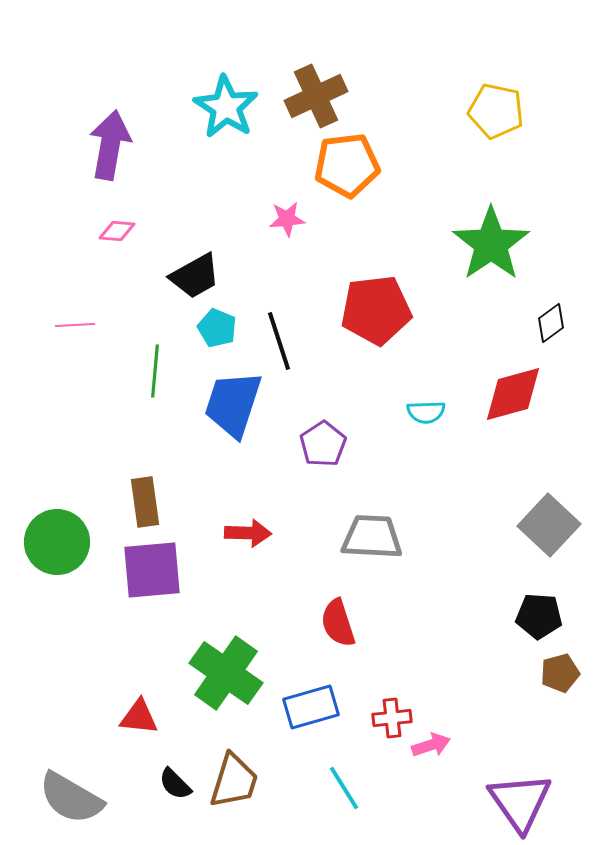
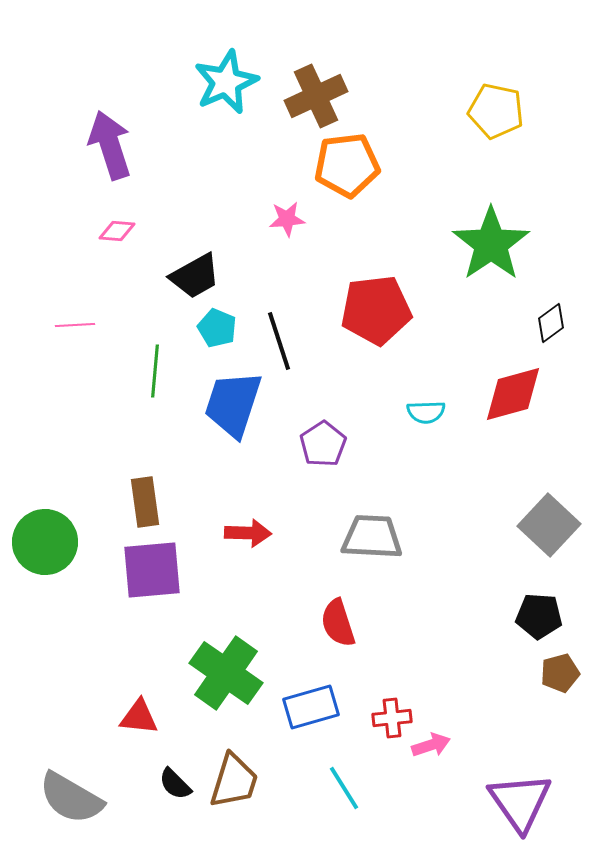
cyan star: moved 25 px up; rotated 16 degrees clockwise
purple arrow: rotated 28 degrees counterclockwise
green circle: moved 12 px left
